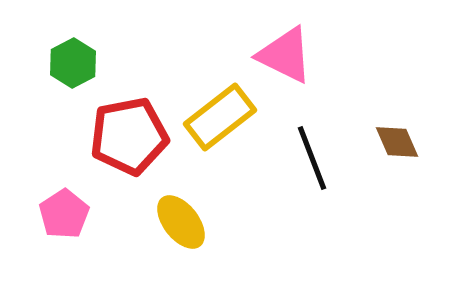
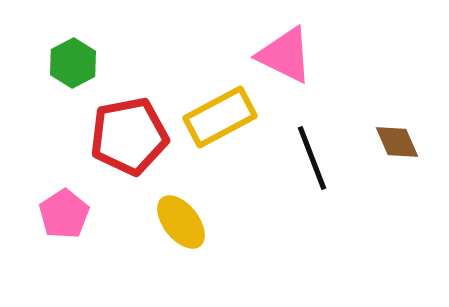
yellow rectangle: rotated 10 degrees clockwise
